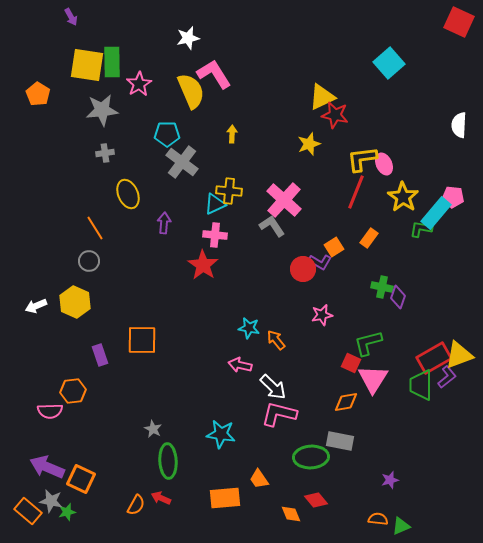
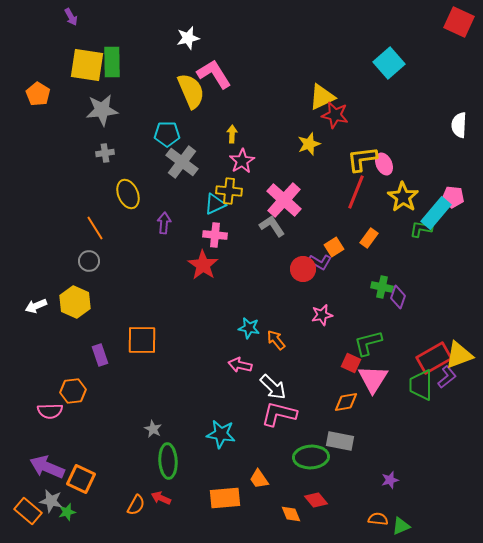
pink star at (139, 84): moved 103 px right, 77 px down
